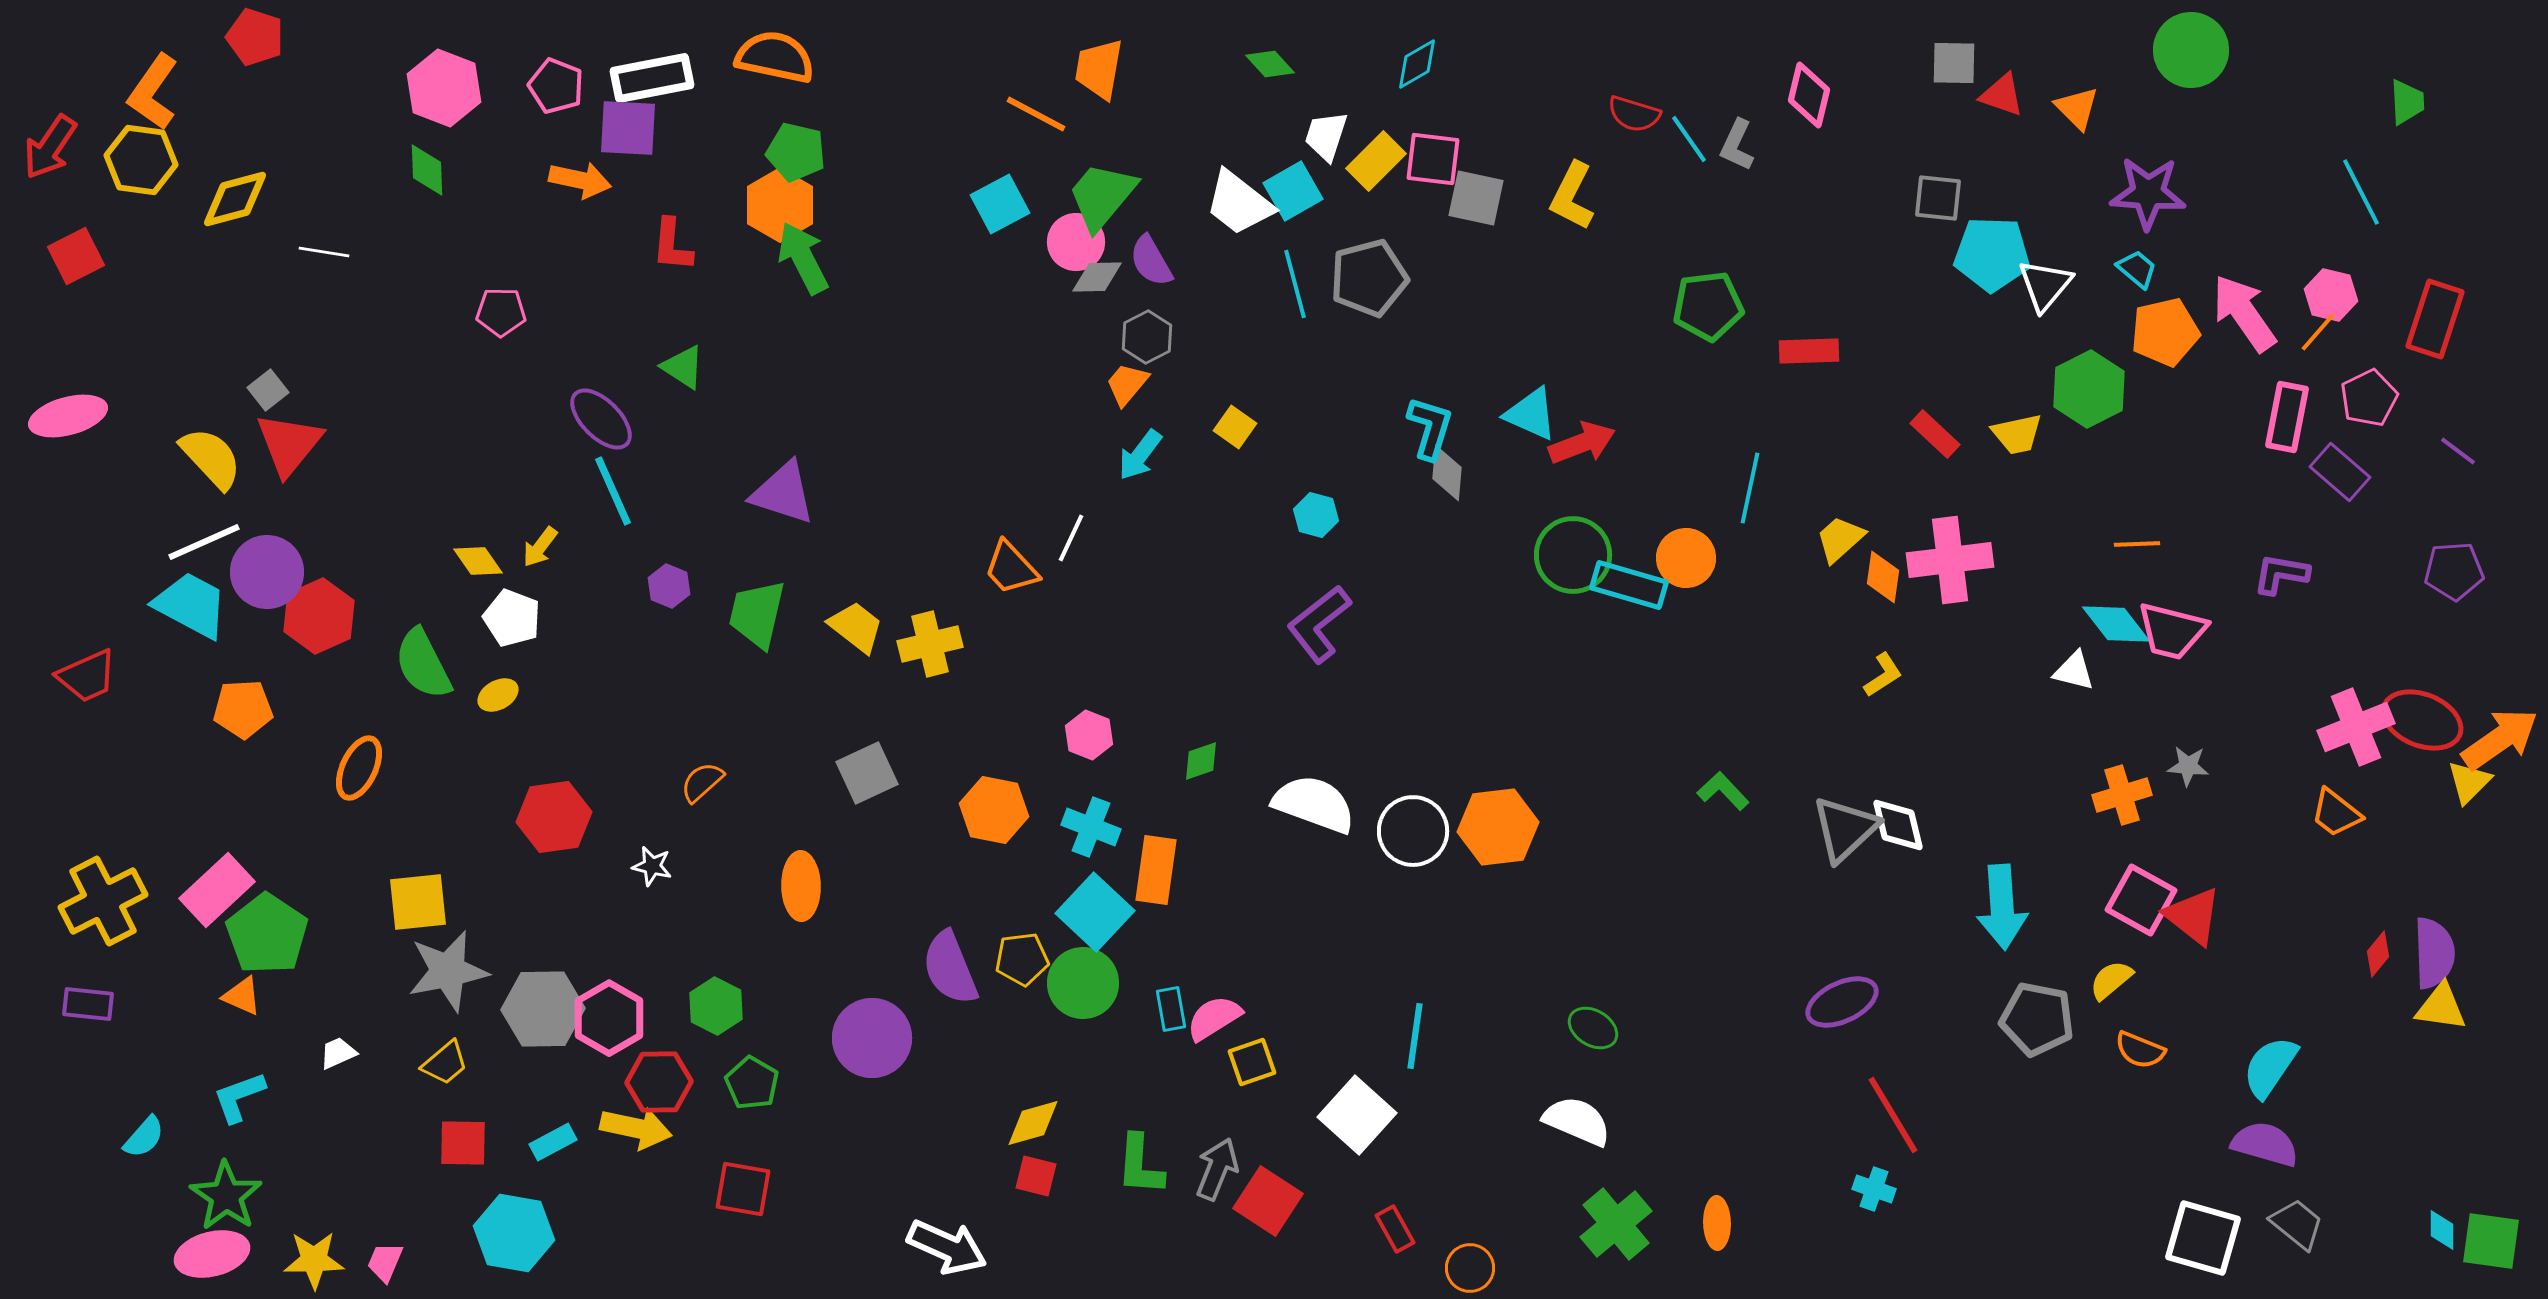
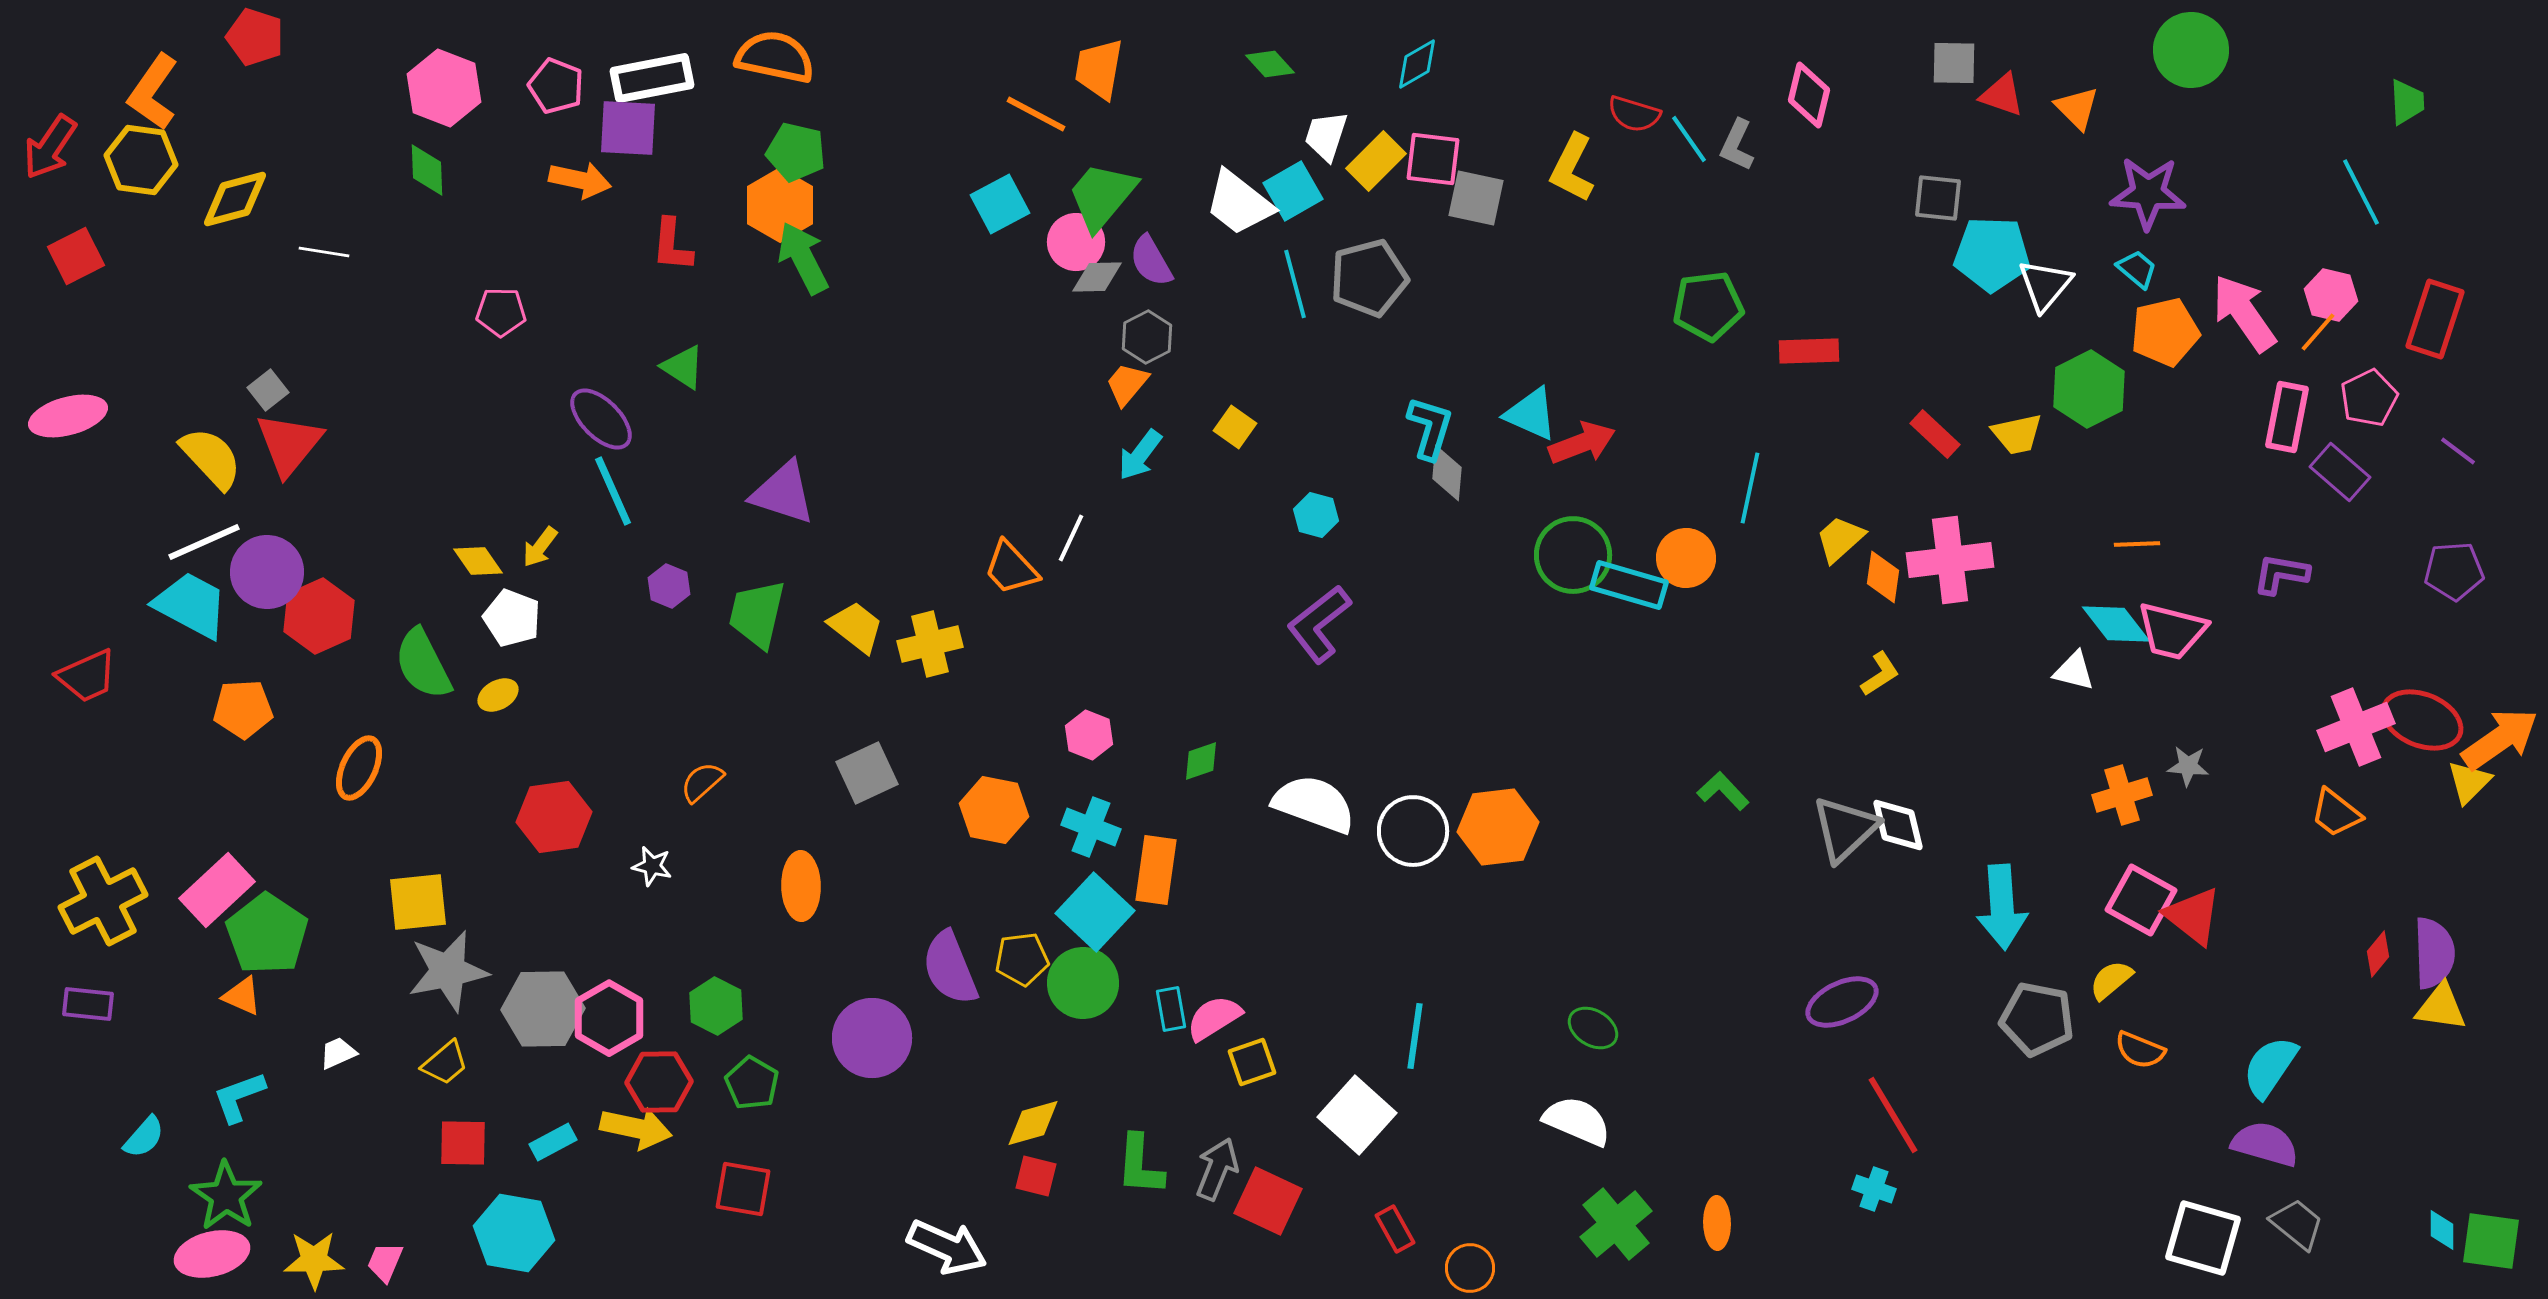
yellow L-shape at (1572, 196): moved 28 px up
yellow L-shape at (1883, 675): moved 3 px left, 1 px up
red square at (1268, 1201): rotated 8 degrees counterclockwise
